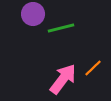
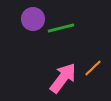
purple circle: moved 5 px down
pink arrow: moved 1 px up
